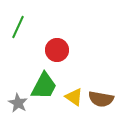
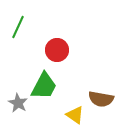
yellow triangle: moved 1 px right, 18 px down
